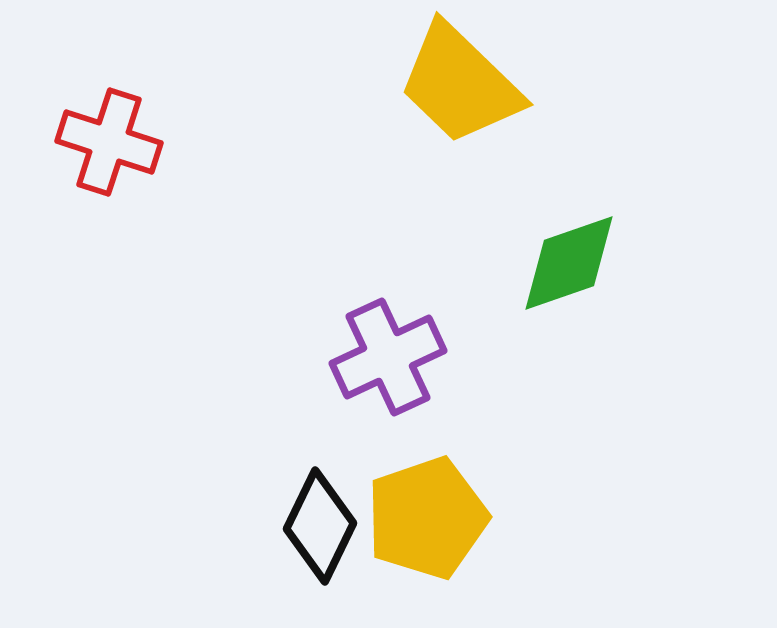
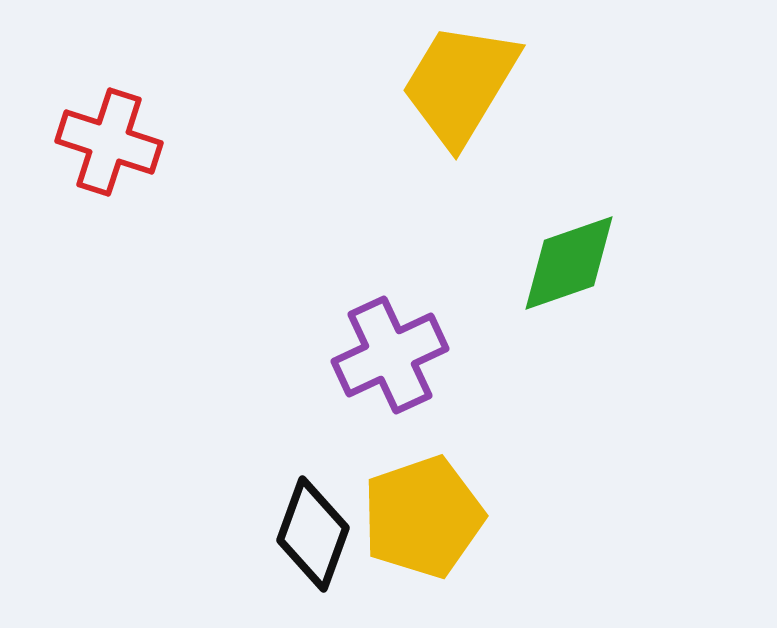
yellow trapezoid: rotated 77 degrees clockwise
purple cross: moved 2 px right, 2 px up
yellow pentagon: moved 4 px left, 1 px up
black diamond: moved 7 px left, 8 px down; rotated 6 degrees counterclockwise
